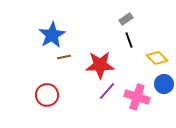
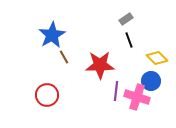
brown line: rotated 72 degrees clockwise
blue circle: moved 13 px left, 3 px up
purple line: moved 9 px right; rotated 36 degrees counterclockwise
